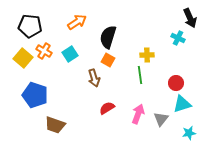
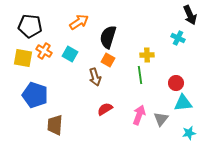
black arrow: moved 3 px up
orange arrow: moved 2 px right
cyan square: rotated 28 degrees counterclockwise
yellow square: rotated 30 degrees counterclockwise
brown arrow: moved 1 px right, 1 px up
cyan triangle: moved 1 px right, 1 px up; rotated 12 degrees clockwise
red semicircle: moved 2 px left, 1 px down
pink arrow: moved 1 px right, 1 px down
brown trapezoid: rotated 75 degrees clockwise
